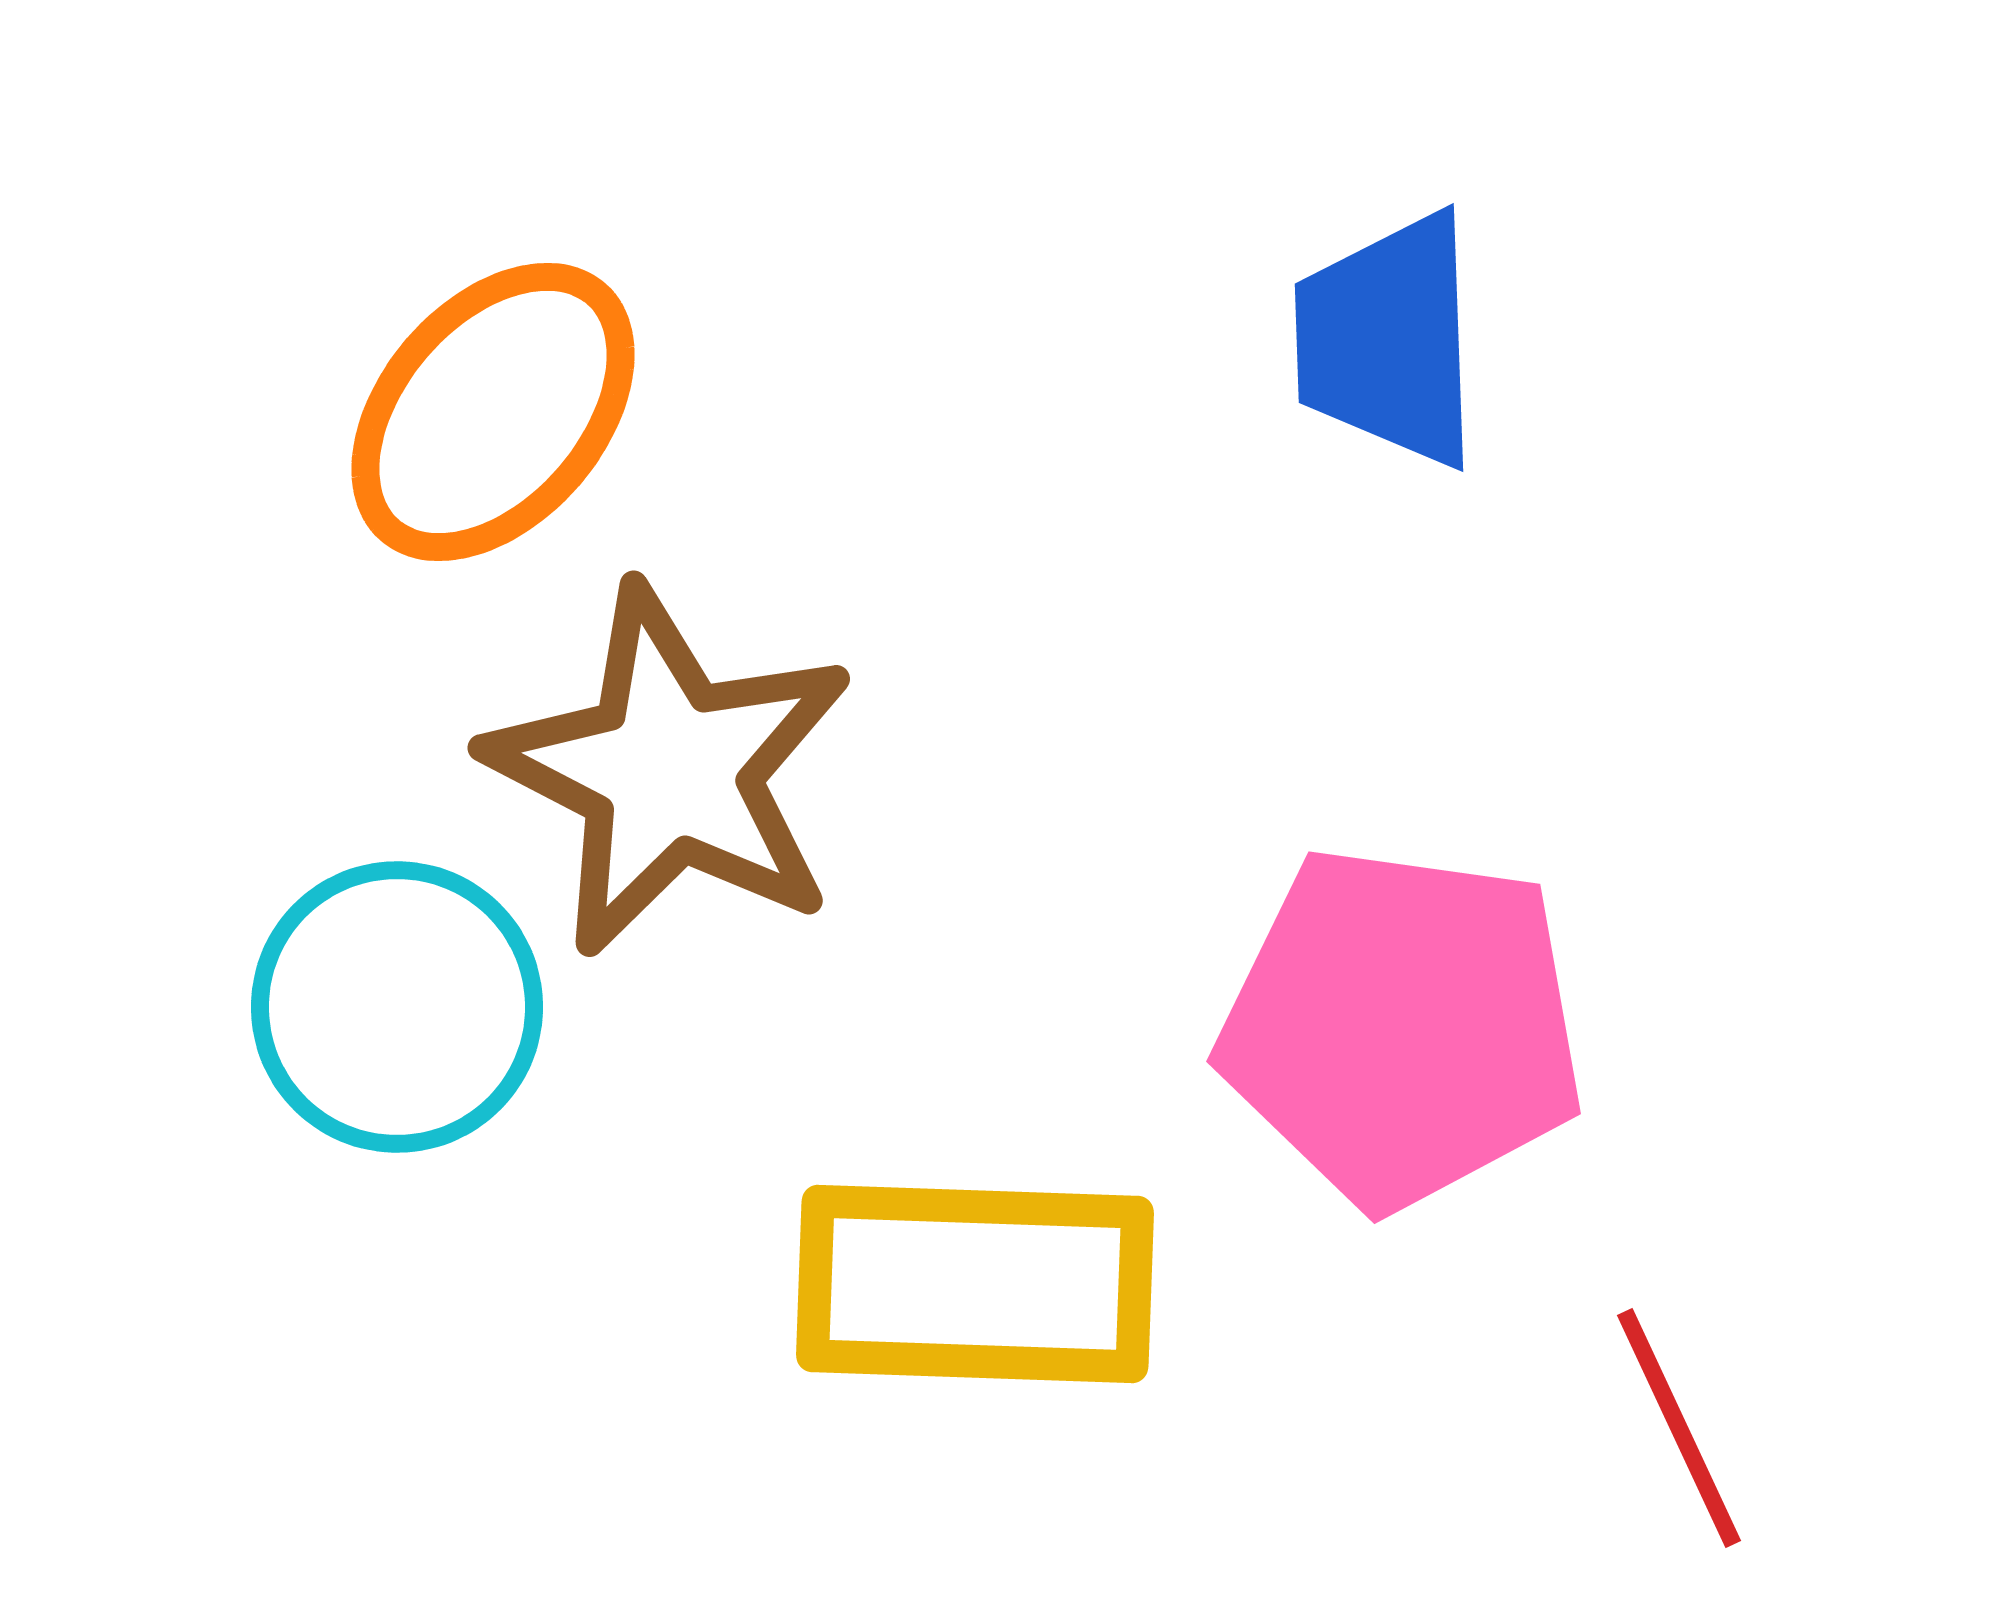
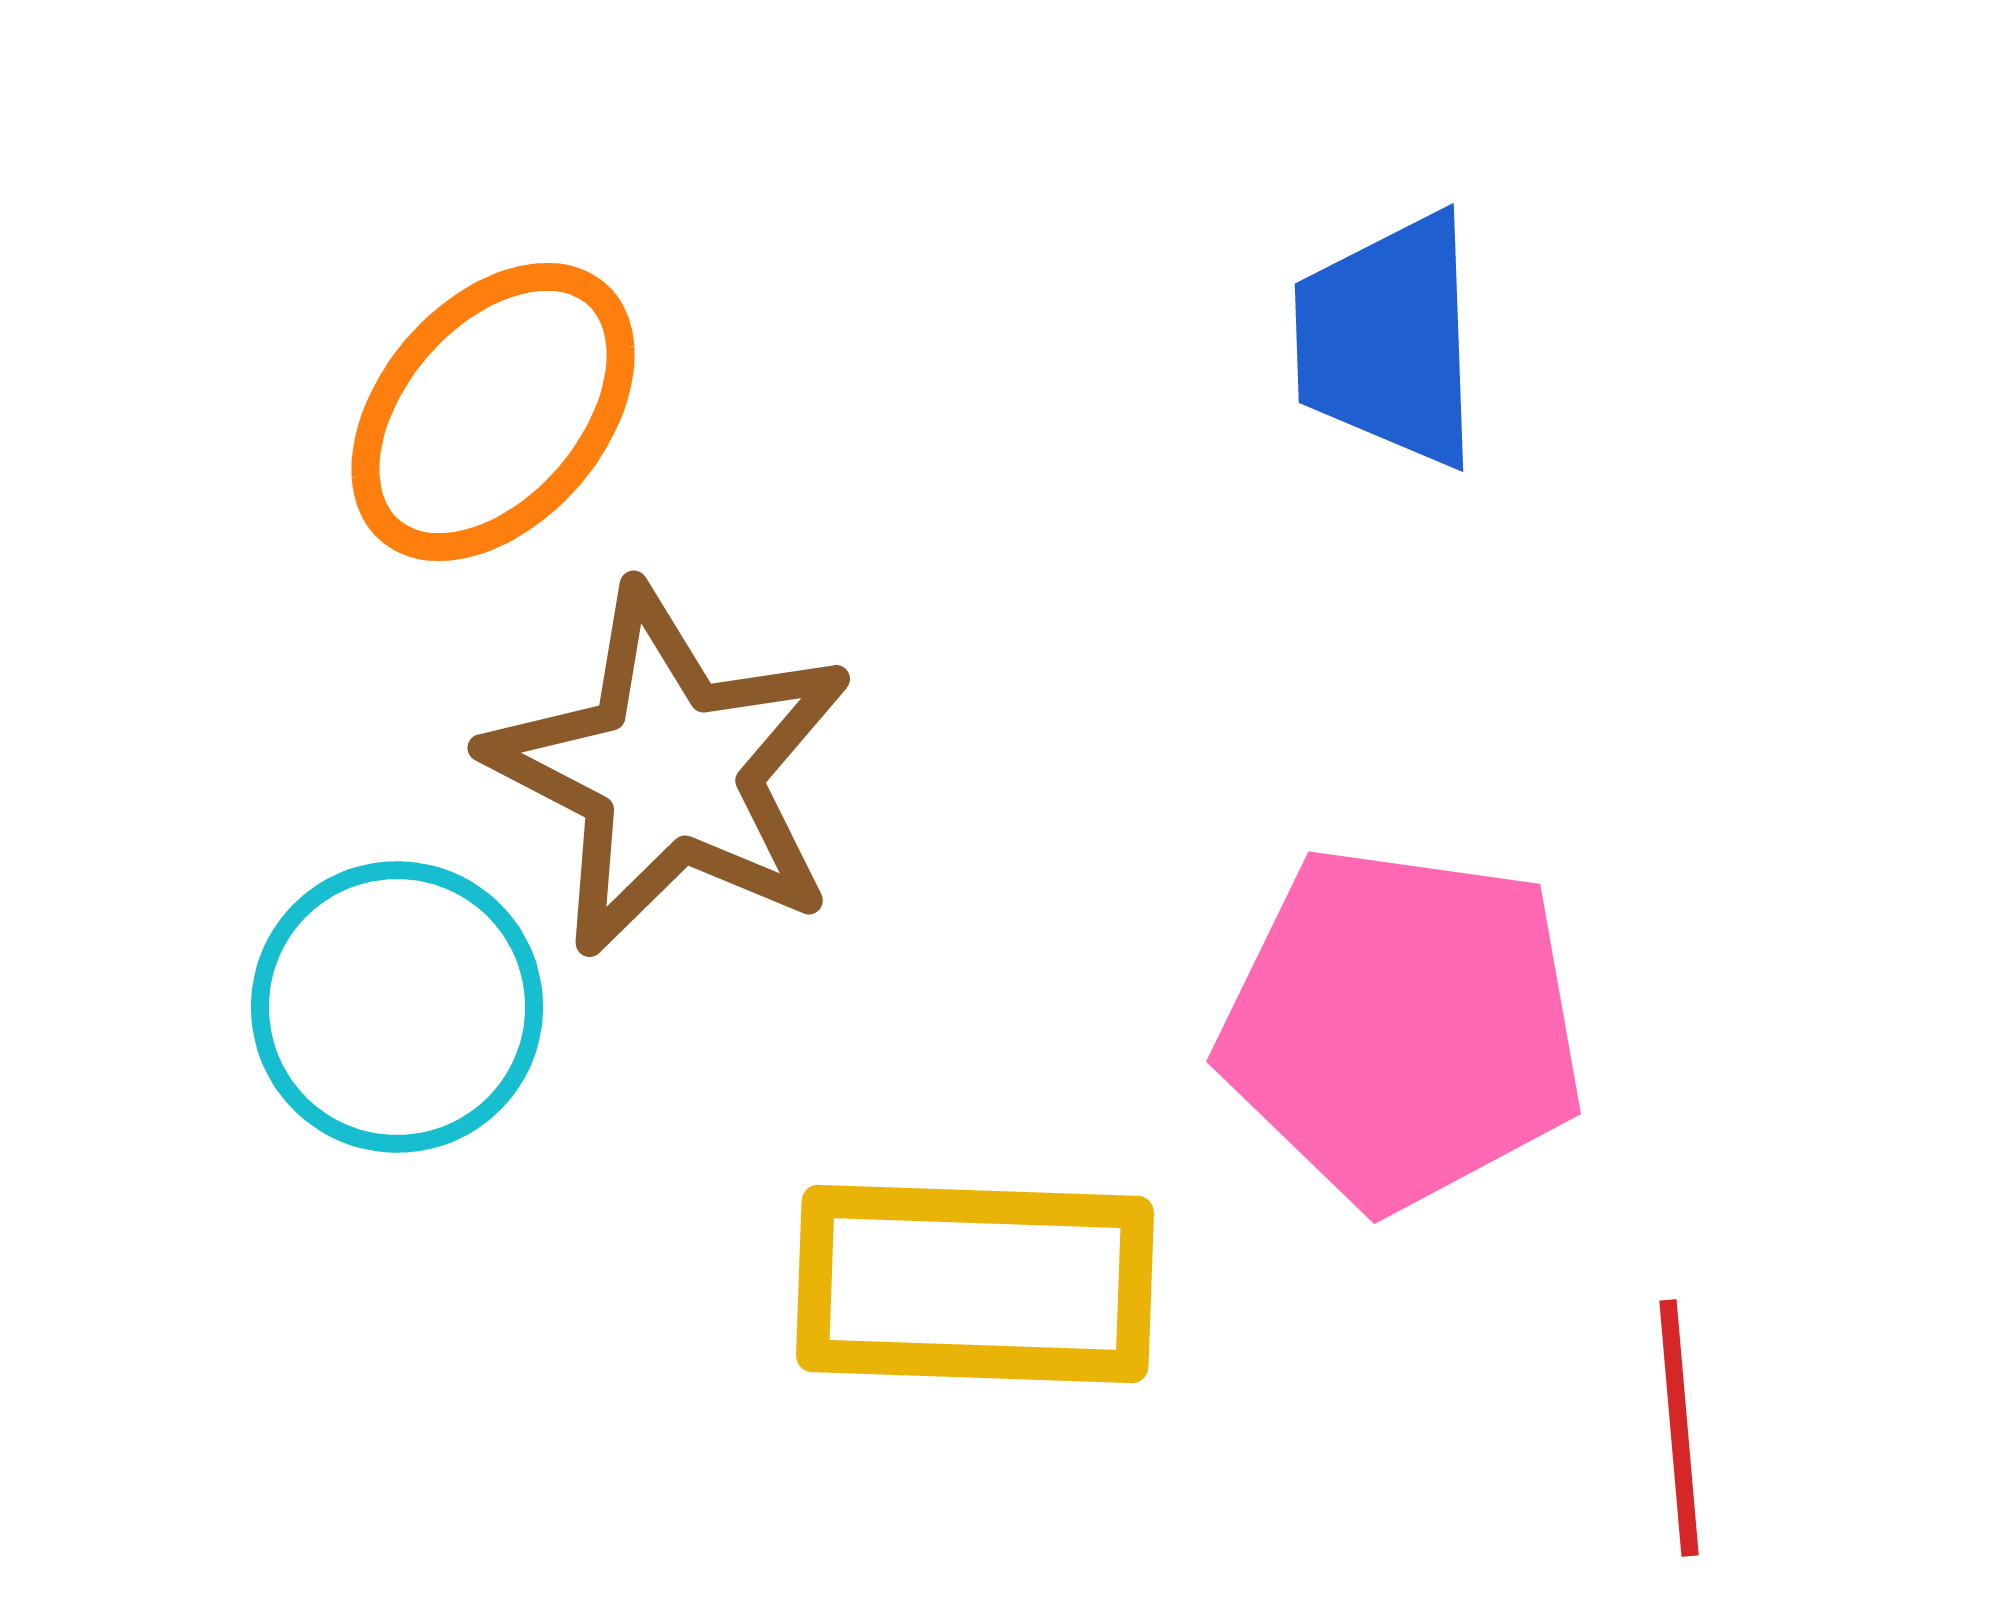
red line: rotated 20 degrees clockwise
